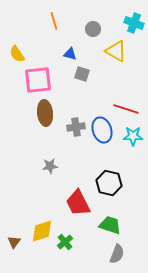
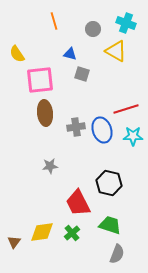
cyan cross: moved 8 px left
pink square: moved 2 px right
red line: rotated 35 degrees counterclockwise
yellow diamond: moved 1 px down; rotated 10 degrees clockwise
green cross: moved 7 px right, 9 px up
